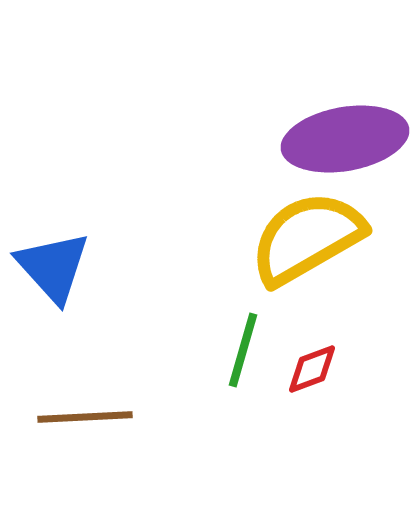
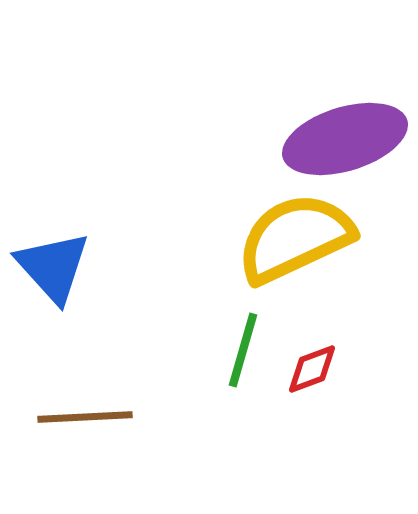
purple ellipse: rotated 7 degrees counterclockwise
yellow semicircle: moved 12 px left; rotated 5 degrees clockwise
